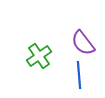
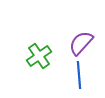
purple semicircle: moved 2 px left; rotated 80 degrees clockwise
